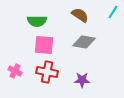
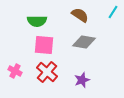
red cross: rotated 30 degrees clockwise
purple star: rotated 21 degrees counterclockwise
